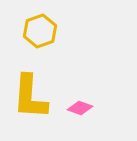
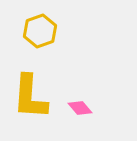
pink diamond: rotated 30 degrees clockwise
